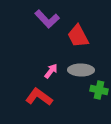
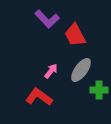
red trapezoid: moved 3 px left, 1 px up
gray ellipse: rotated 55 degrees counterclockwise
green cross: rotated 12 degrees counterclockwise
